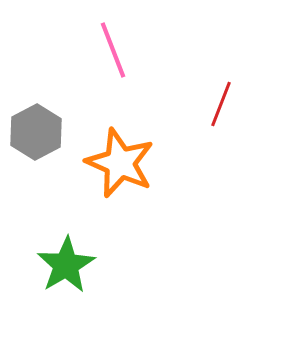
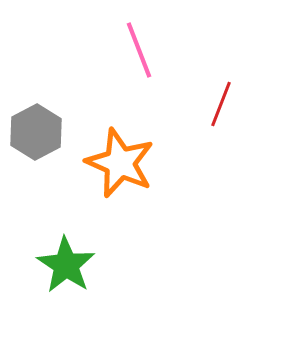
pink line: moved 26 px right
green star: rotated 8 degrees counterclockwise
